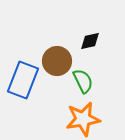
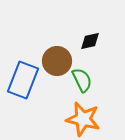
green semicircle: moved 1 px left, 1 px up
orange star: rotated 24 degrees clockwise
